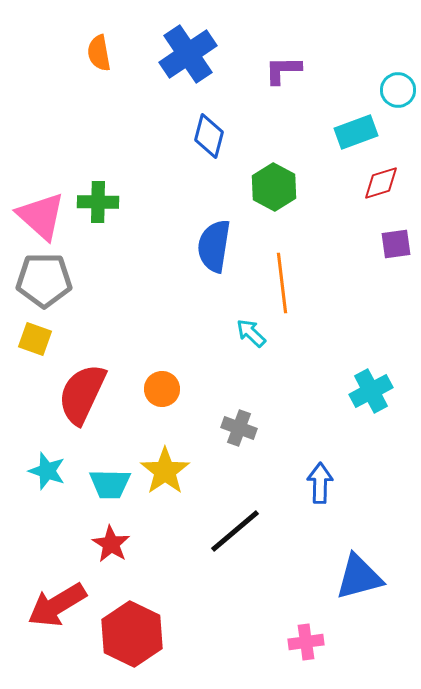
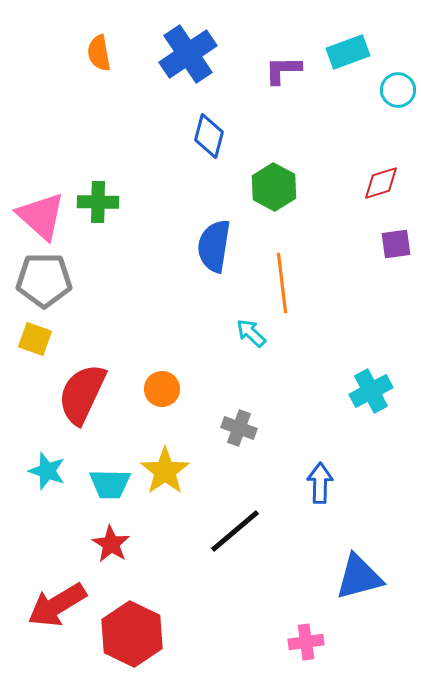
cyan rectangle: moved 8 px left, 80 px up
